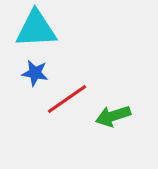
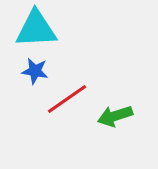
blue star: moved 2 px up
green arrow: moved 2 px right
